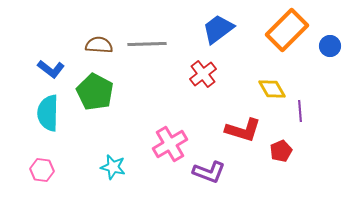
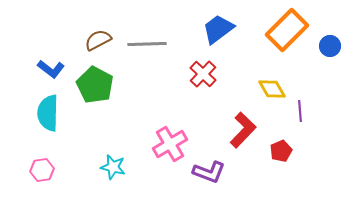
brown semicircle: moved 1 px left, 5 px up; rotated 32 degrees counterclockwise
red cross: rotated 8 degrees counterclockwise
green pentagon: moved 7 px up
red L-shape: rotated 63 degrees counterclockwise
pink hexagon: rotated 15 degrees counterclockwise
